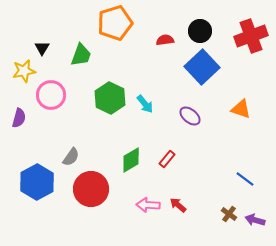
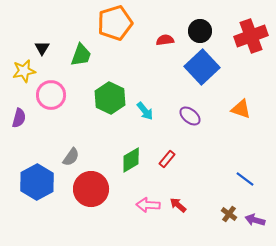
cyan arrow: moved 7 px down
